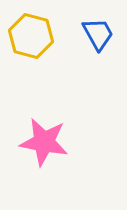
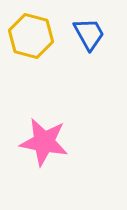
blue trapezoid: moved 9 px left
